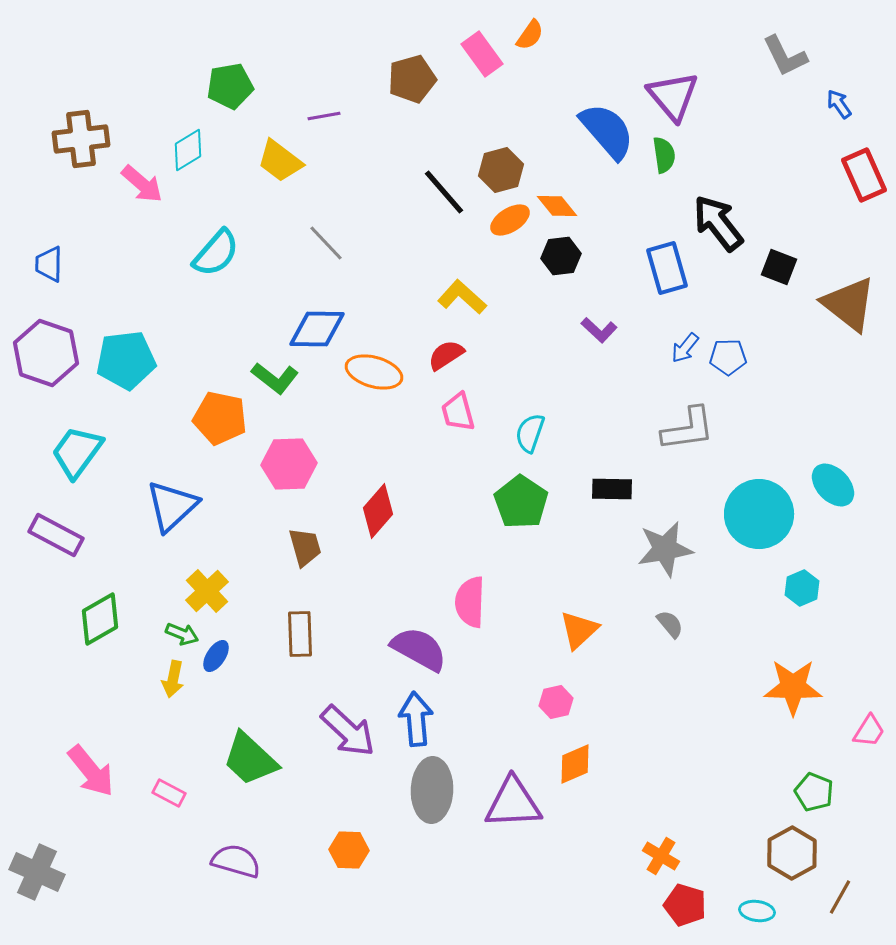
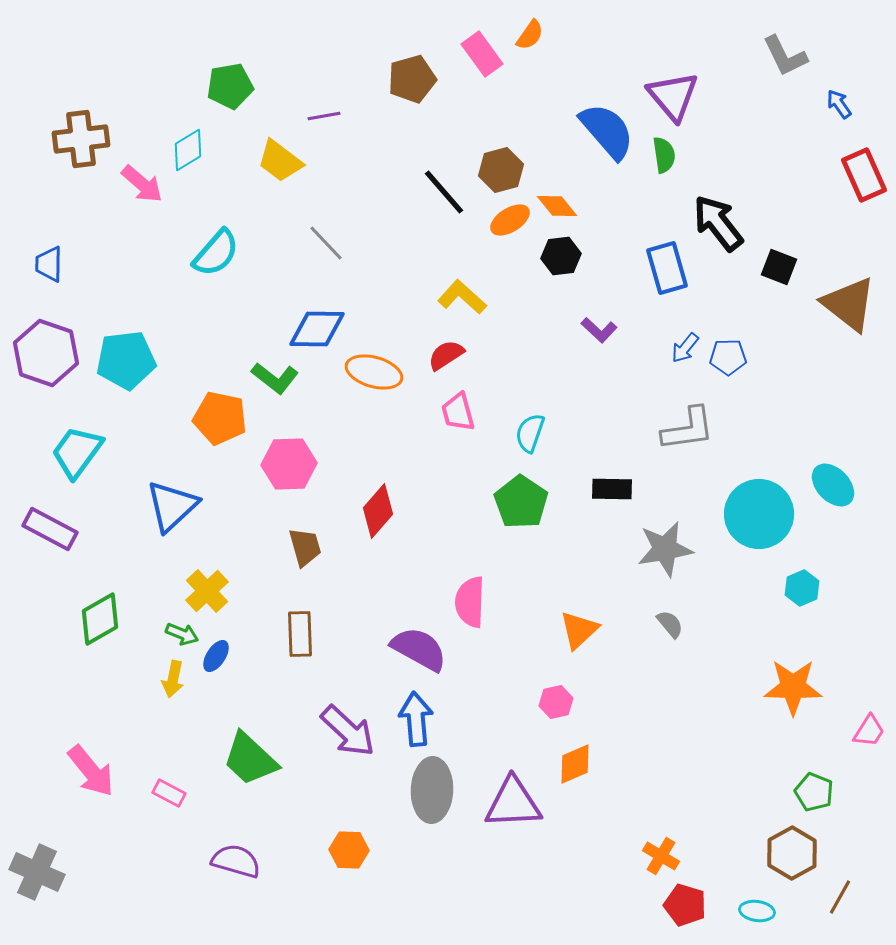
purple rectangle at (56, 535): moved 6 px left, 6 px up
